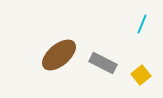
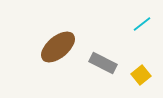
cyan line: rotated 30 degrees clockwise
brown ellipse: moved 1 px left, 8 px up
